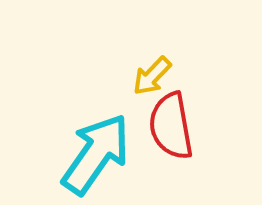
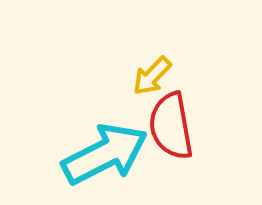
cyan arrow: moved 9 px right; rotated 28 degrees clockwise
